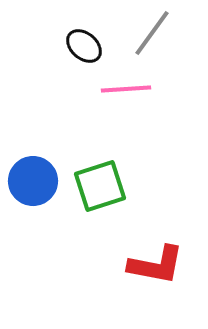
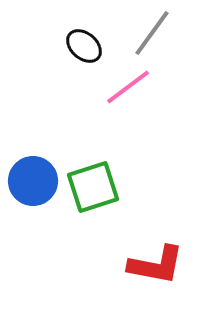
pink line: moved 2 px right, 2 px up; rotated 33 degrees counterclockwise
green square: moved 7 px left, 1 px down
